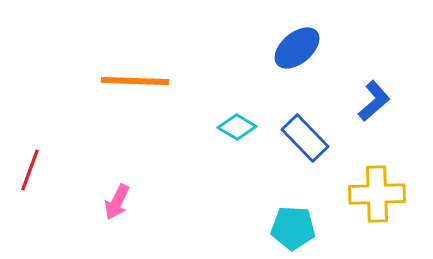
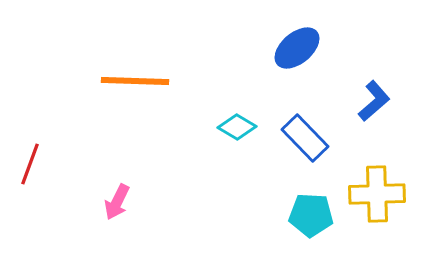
red line: moved 6 px up
cyan pentagon: moved 18 px right, 13 px up
